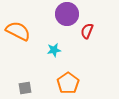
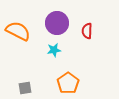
purple circle: moved 10 px left, 9 px down
red semicircle: rotated 21 degrees counterclockwise
